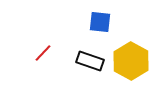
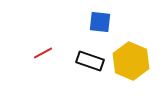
red line: rotated 18 degrees clockwise
yellow hexagon: rotated 6 degrees counterclockwise
